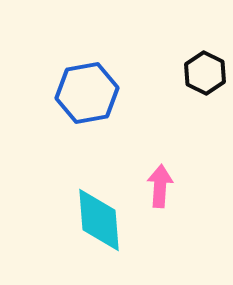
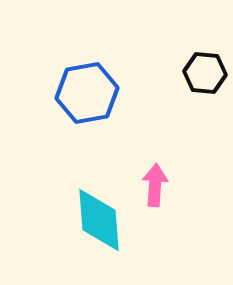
black hexagon: rotated 21 degrees counterclockwise
pink arrow: moved 5 px left, 1 px up
